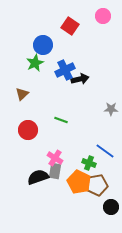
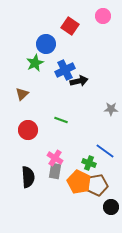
blue circle: moved 3 px right, 1 px up
black arrow: moved 1 px left, 2 px down
black semicircle: moved 10 px left; rotated 105 degrees clockwise
